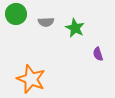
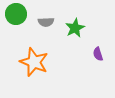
green star: rotated 18 degrees clockwise
orange star: moved 3 px right, 17 px up
